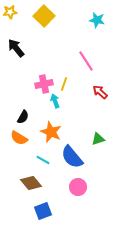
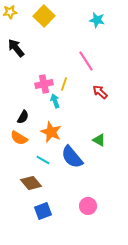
green triangle: moved 1 px right, 1 px down; rotated 48 degrees clockwise
pink circle: moved 10 px right, 19 px down
